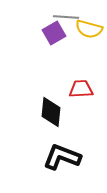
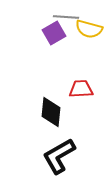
black L-shape: moved 3 px left, 1 px up; rotated 51 degrees counterclockwise
